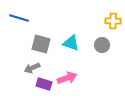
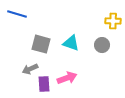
blue line: moved 2 px left, 4 px up
gray arrow: moved 2 px left, 1 px down
purple rectangle: rotated 70 degrees clockwise
